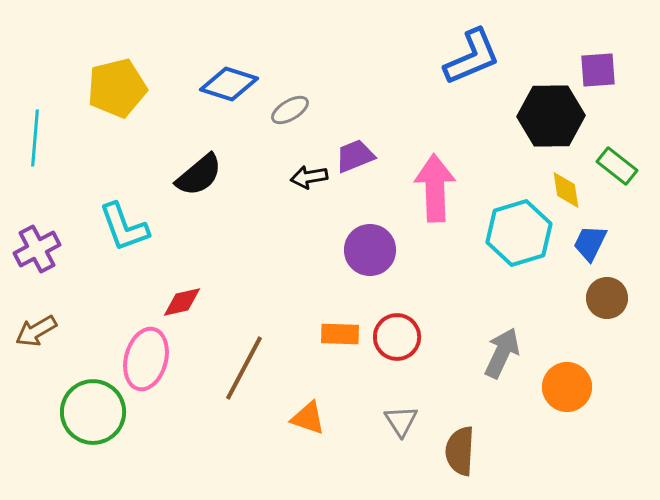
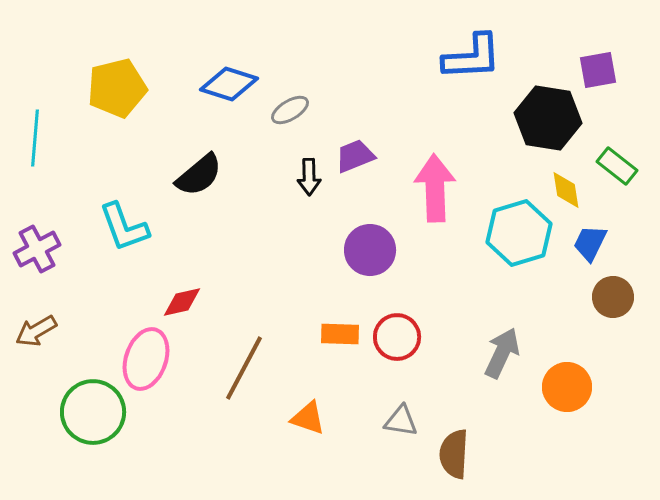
blue L-shape: rotated 20 degrees clockwise
purple square: rotated 6 degrees counterclockwise
black hexagon: moved 3 px left, 2 px down; rotated 10 degrees clockwise
black arrow: rotated 81 degrees counterclockwise
brown circle: moved 6 px right, 1 px up
pink ellipse: rotated 4 degrees clockwise
gray triangle: rotated 48 degrees counterclockwise
brown semicircle: moved 6 px left, 3 px down
